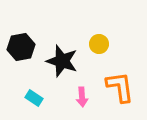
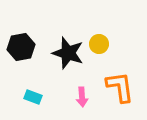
black star: moved 6 px right, 8 px up
cyan rectangle: moved 1 px left, 1 px up; rotated 12 degrees counterclockwise
